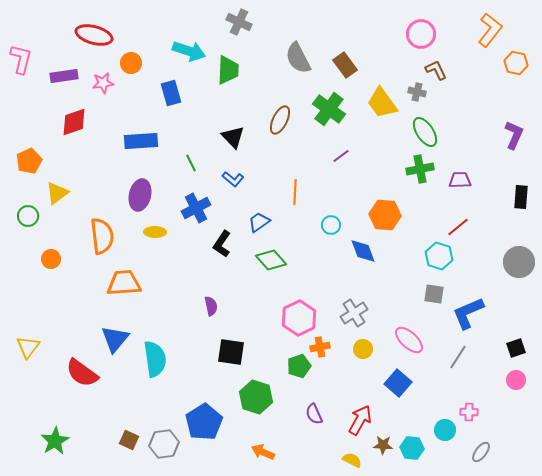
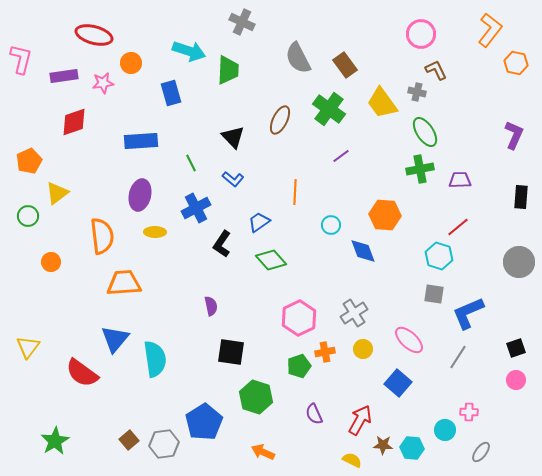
gray cross at (239, 22): moved 3 px right
orange circle at (51, 259): moved 3 px down
orange cross at (320, 347): moved 5 px right, 5 px down
brown square at (129, 440): rotated 24 degrees clockwise
